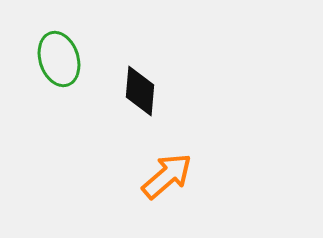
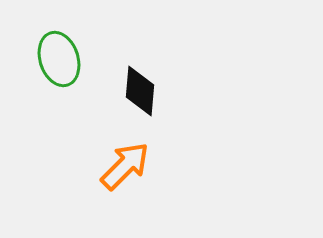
orange arrow: moved 42 px left, 10 px up; rotated 4 degrees counterclockwise
